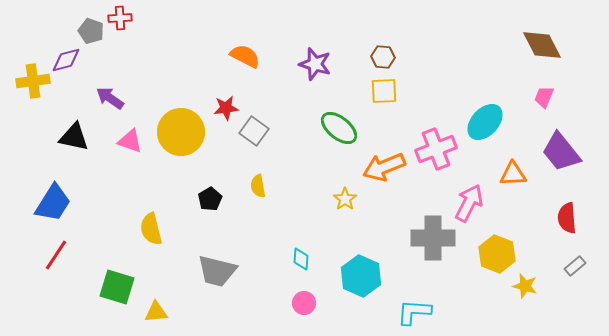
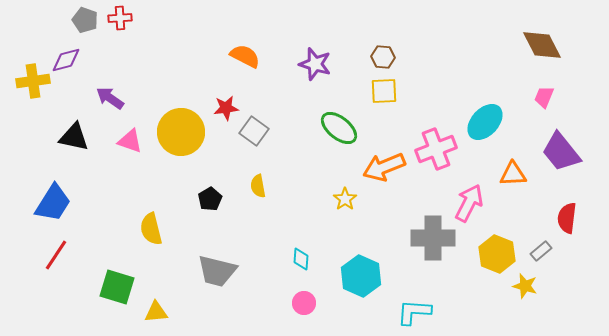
gray pentagon at (91, 31): moved 6 px left, 11 px up
red semicircle at (567, 218): rotated 12 degrees clockwise
gray rectangle at (575, 266): moved 34 px left, 15 px up
